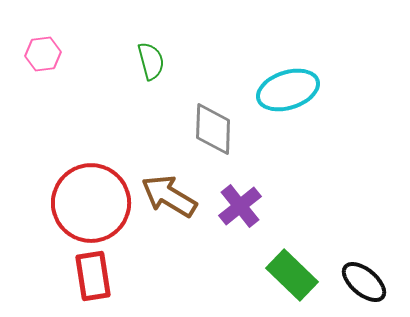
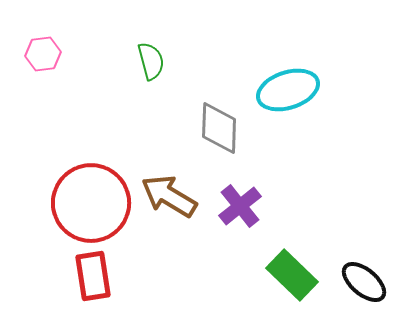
gray diamond: moved 6 px right, 1 px up
